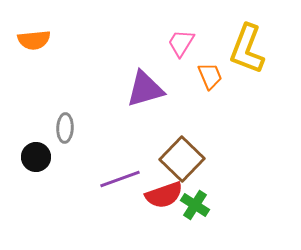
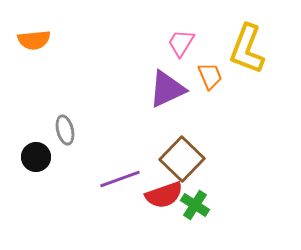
purple triangle: moved 22 px right; rotated 9 degrees counterclockwise
gray ellipse: moved 2 px down; rotated 16 degrees counterclockwise
